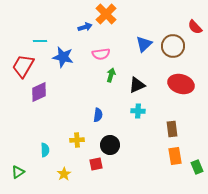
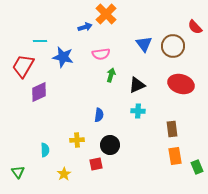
blue triangle: rotated 24 degrees counterclockwise
blue semicircle: moved 1 px right
green triangle: rotated 32 degrees counterclockwise
